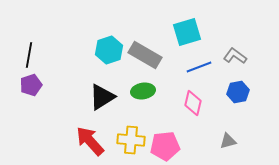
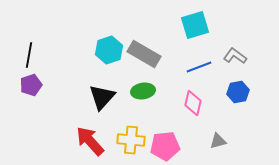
cyan square: moved 8 px right, 7 px up
gray rectangle: moved 1 px left, 1 px up
black triangle: rotated 16 degrees counterclockwise
gray triangle: moved 10 px left
